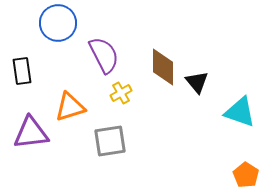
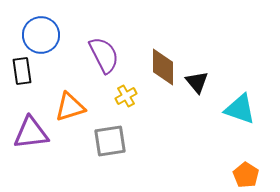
blue circle: moved 17 px left, 12 px down
yellow cross: moved 5 px right, 3 px down
cyan triangle: moved 3 px up
